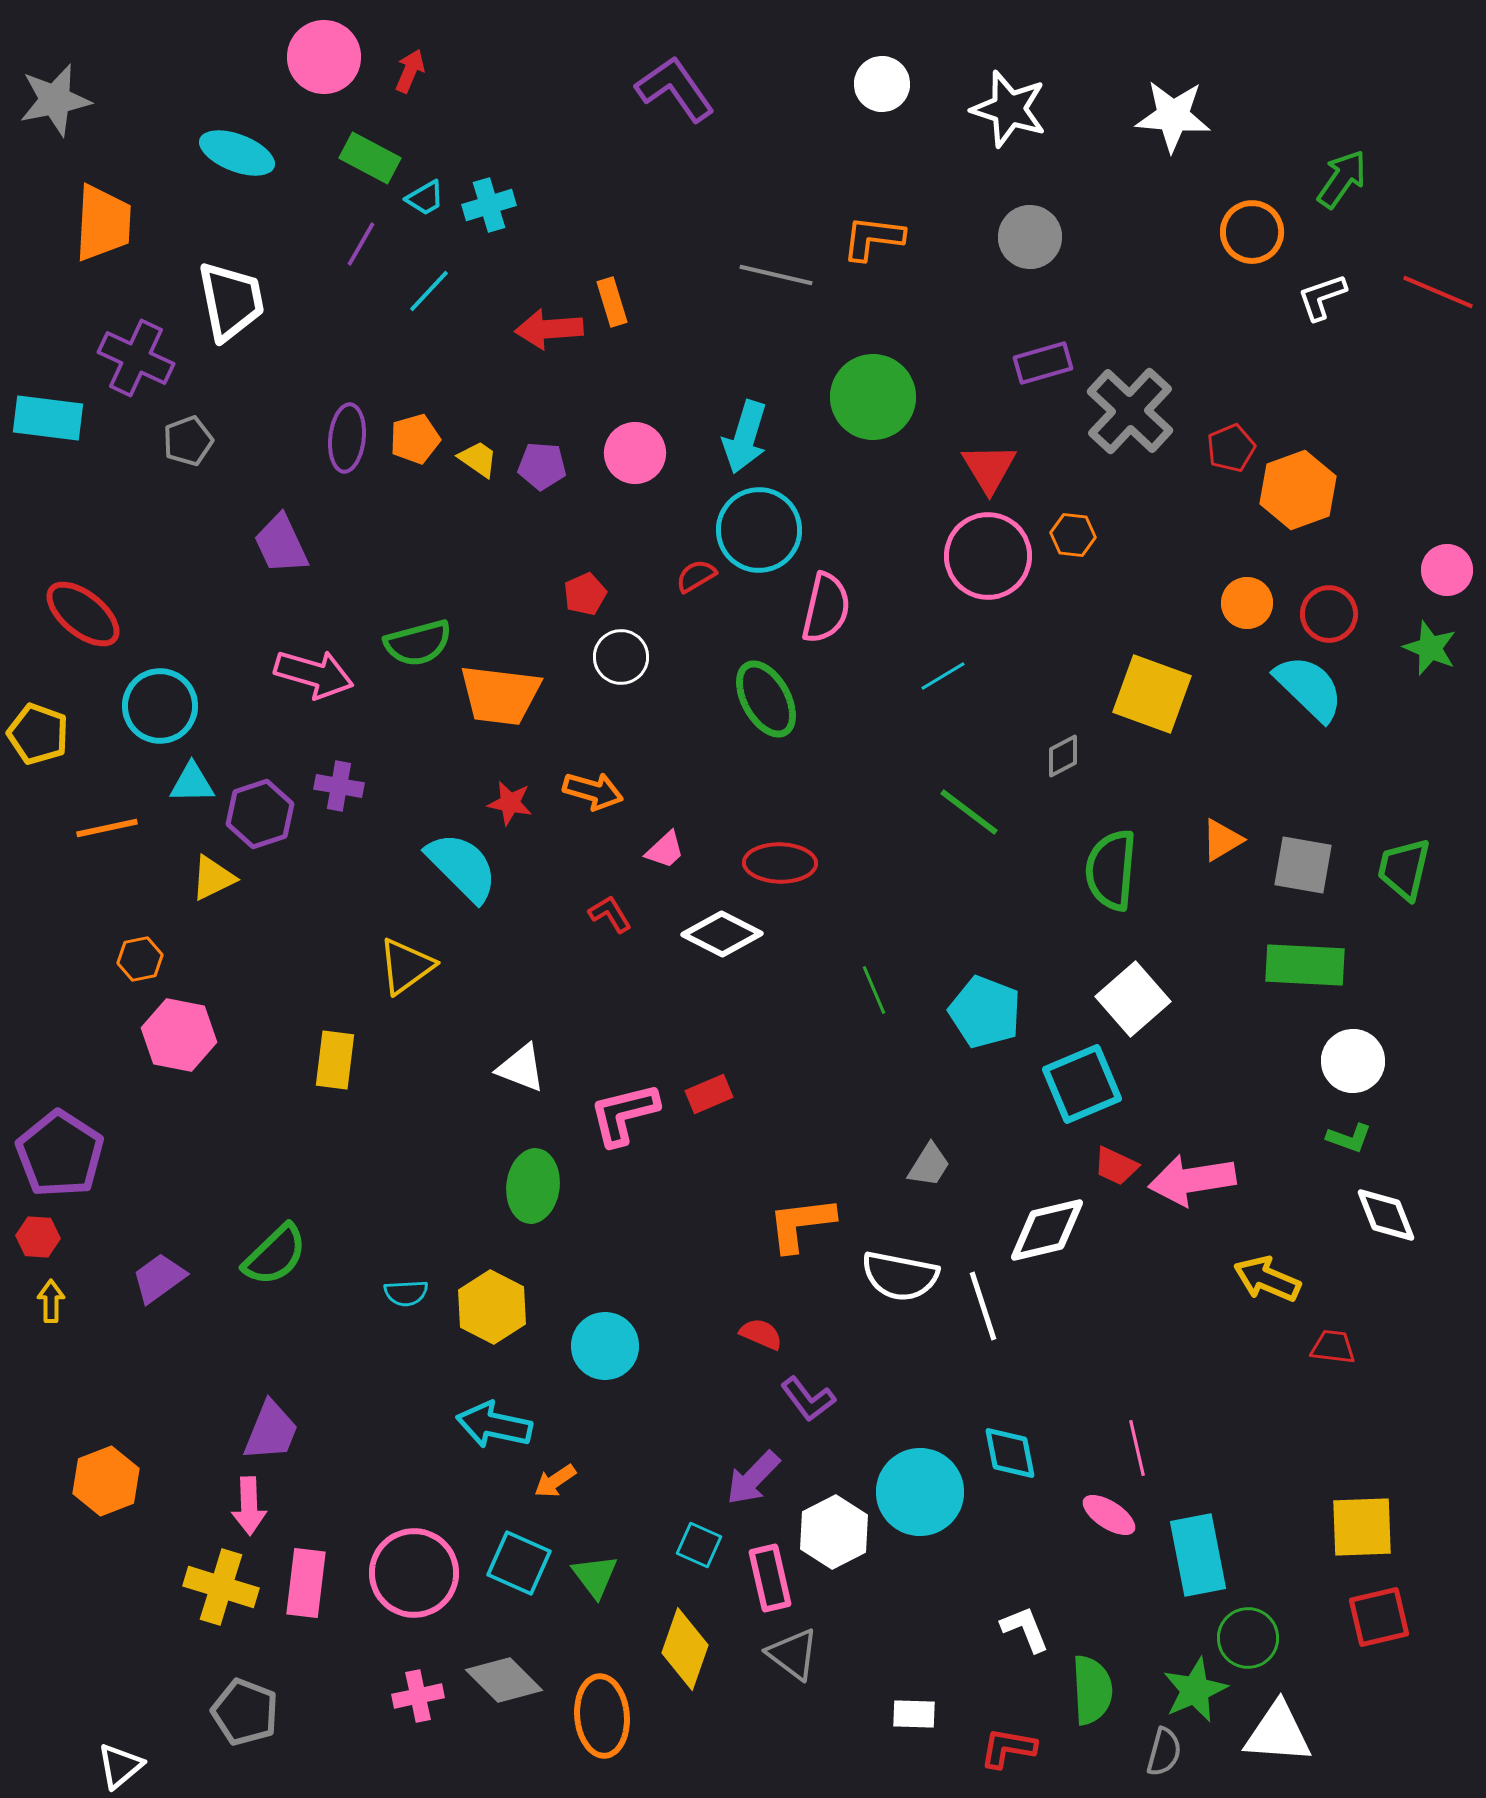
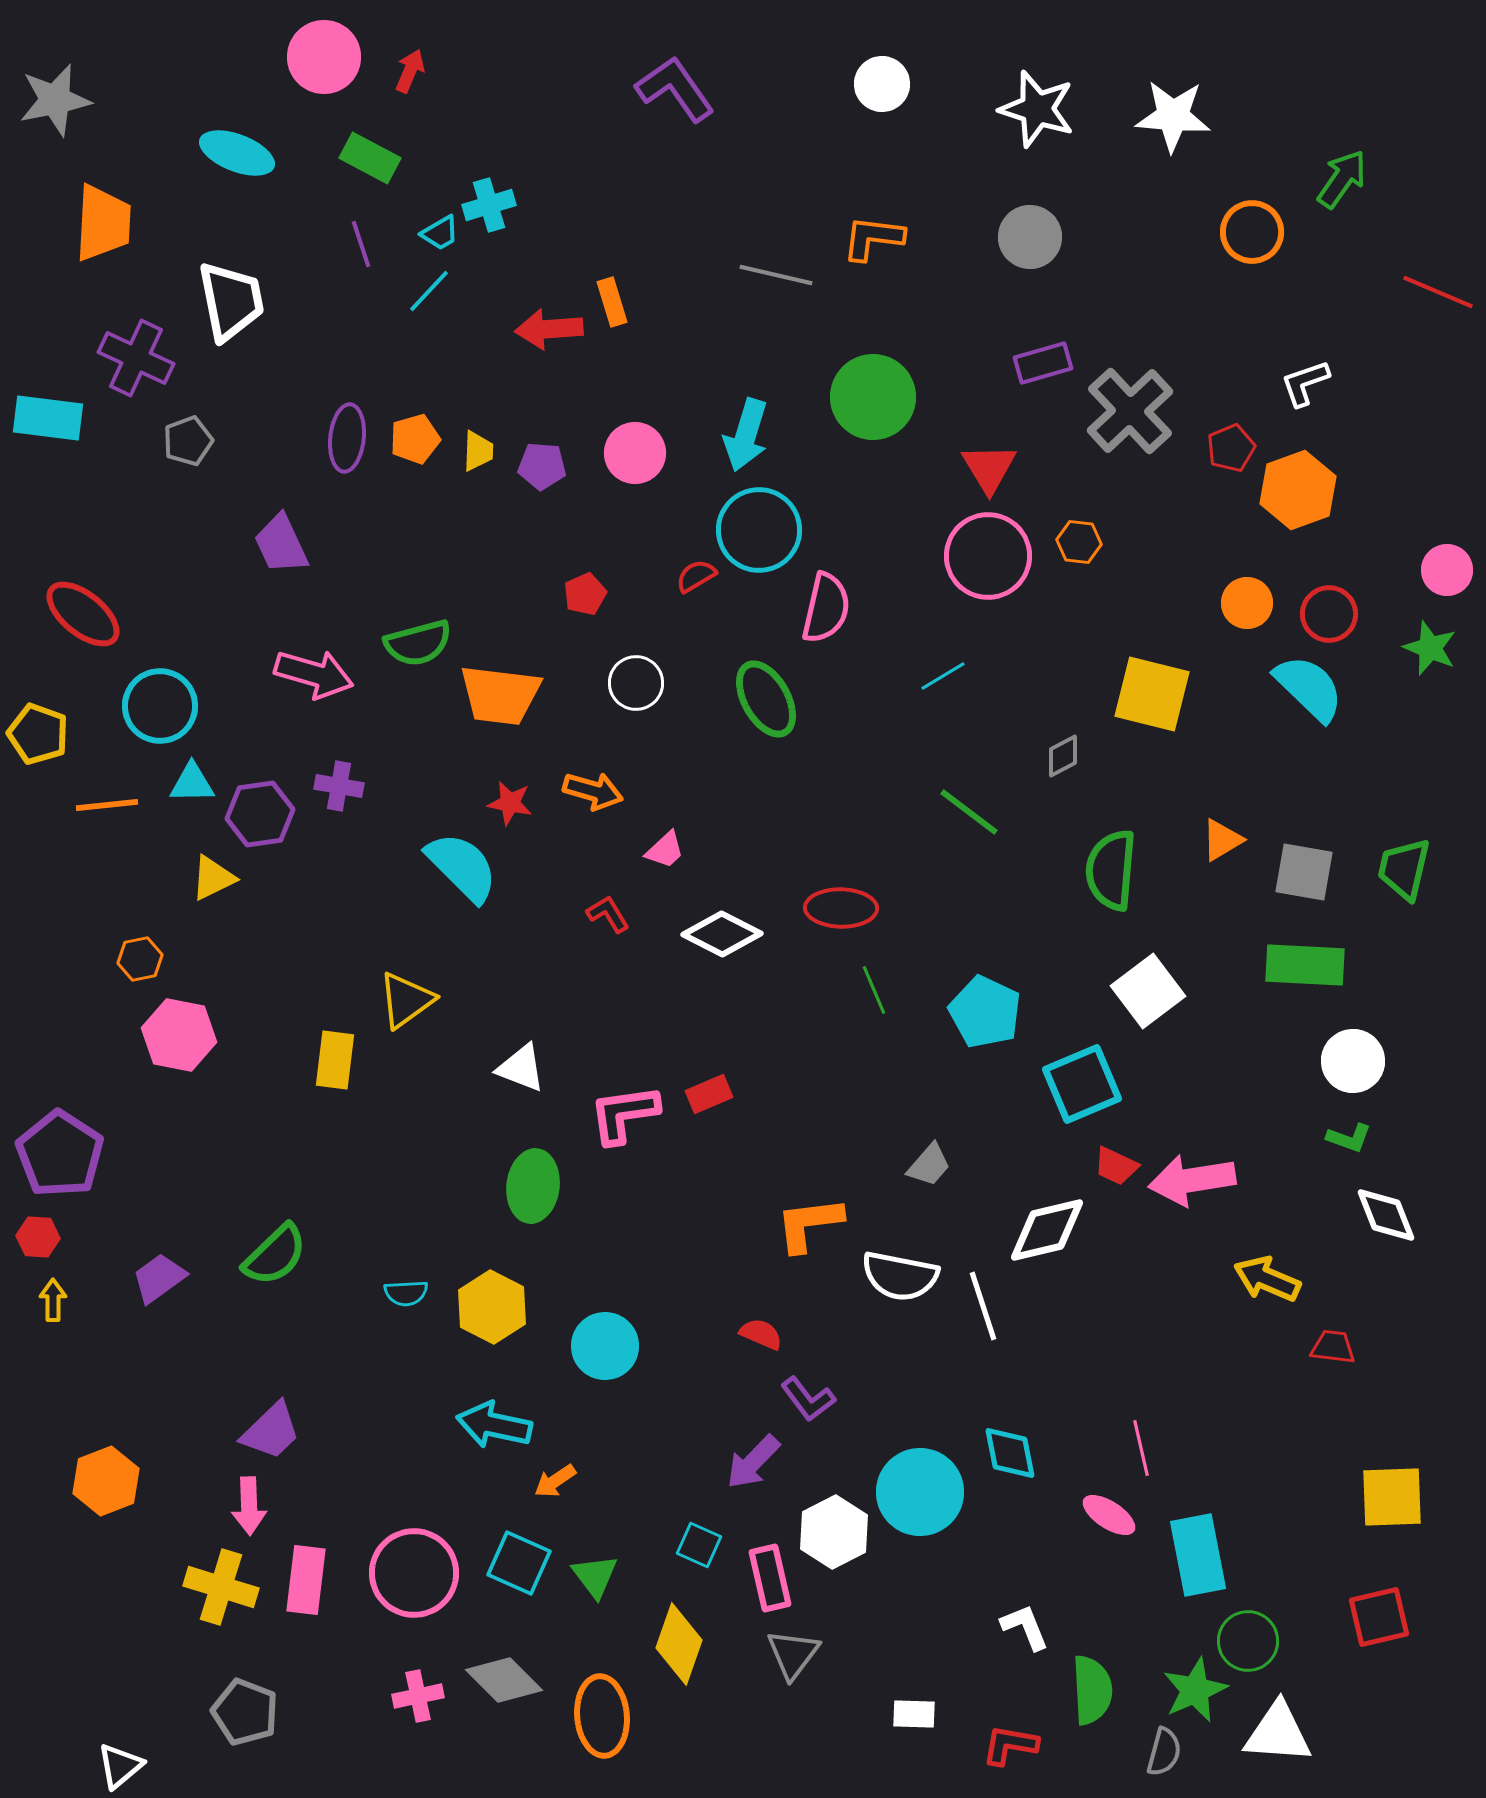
white star at (1009, 109): moved 28 px right
cyan trapezoid at (425, 198): moved 15 px right, 35 px down
purple line at (361, 244): rotated 48 degrees counterclockwise
white L-shape at (1322, 297): moved 17 px left, 86 px down
gray cross at (1130, 411): rotated 4 degrees clockwise
cyan arrow at (745, 437): moved 1 px right, 2 px up
yellow trapezoid at (478, 459): moved 8 px up; rotated 57 degrees clockwise
orange hexagon at (1073, 535): moved 6 px right, 7 px down
white circle at (621, 657): moved 15 px right, 26 px down
yellow square at (1152, 694): rotated 6 degrees counterclockwise
purple hexagon at (260, 814): rotated 10 degrees clockwise
orange line at (107, 828): moved 23 px up; rotated 6 degrees clockwise
red ellipse at (780, 863): moved 61 px right, 45 px down
gray square at (1303, 865): moved 1 px right, 7 px down
red L-shape at (610, 914): moved 2 px left
yellow triangle at (406, 966): moved 34 px down
white square at (1133, 999): moved 15 px right, 8 px up; rotated 4 degrees clockwise
cyan pentagon at (985, 1012): rotated 4 degrees clockwise
pink L-shape at (624, 1114): rotated 6 degrees clockwise
gray trapezoid at (929, 1165): rotated 9 degrees clockwise
orange L-shape at (801, 1224): moved 8 px right
yellow arrow at (51, 1301): moved 2 px right, 1 px up
purple trapezoid at (271, 1431): rotated 24 degrees clockwise
pink line at (1137, 1448): moved 4 px right
purple arrow at (753, 1478): moved 16 px up
yellow square at (1362, 1527): moved 30 px right, 30 px up
pink rectangle at (306, 1583): moved 3 px up
white L-shape at (1025, 1629): moved 2 px up
green circle at (1248, 1638): moved 3 px down
yellow diamond at (685, 1649): moved 6 px left, 5 px up
gray triangle at (793, 1654): rotated 30 degrees clockwise
red L-shape at (1008, 1748): moved 2 px right, 3 px up
